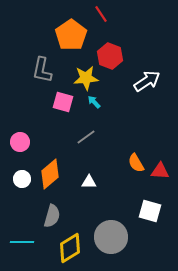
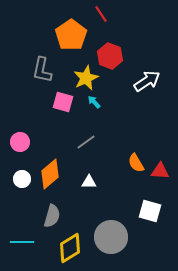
yellow star: rotated 20 degrees counterclockwise
gray line: moved 5 px down
